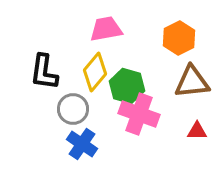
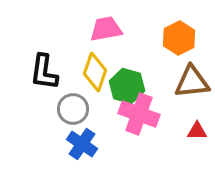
yellow diamond: rotated 21 degrees counterclockwise
